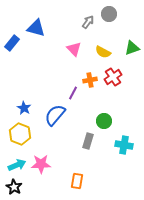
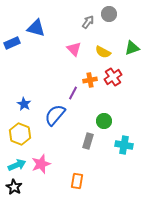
blue rectangle: rotated 28 degrees clockwise
blue star: moved 4 px up
pink star: rotated 18 degrees counterclockwise
